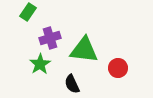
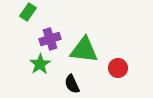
purple cross: moved 1 px down
